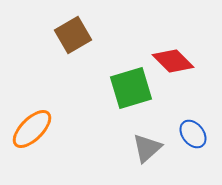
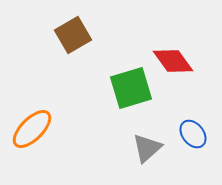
red diamond: rotated 9 degrees clockwise
